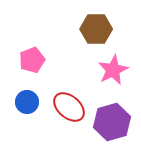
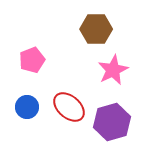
blue circle: moved 5 px down
